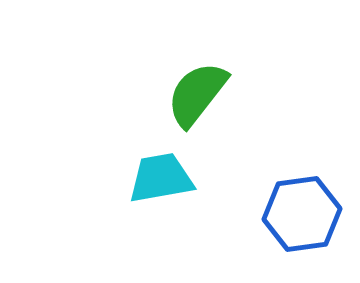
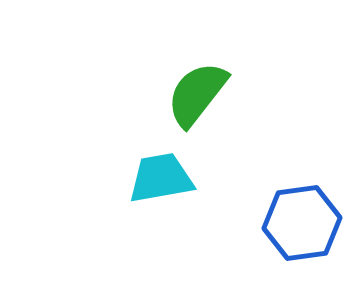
blue hexagon: moved 9 px down
